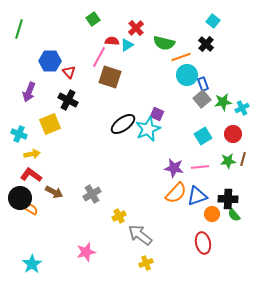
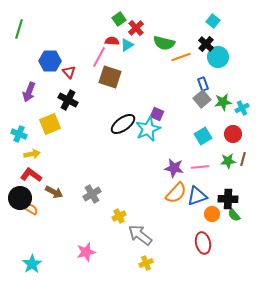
green square at (93, 19): moved 26 px right
cyan circle at (187, 75): moved 31 px right, 18 px up
